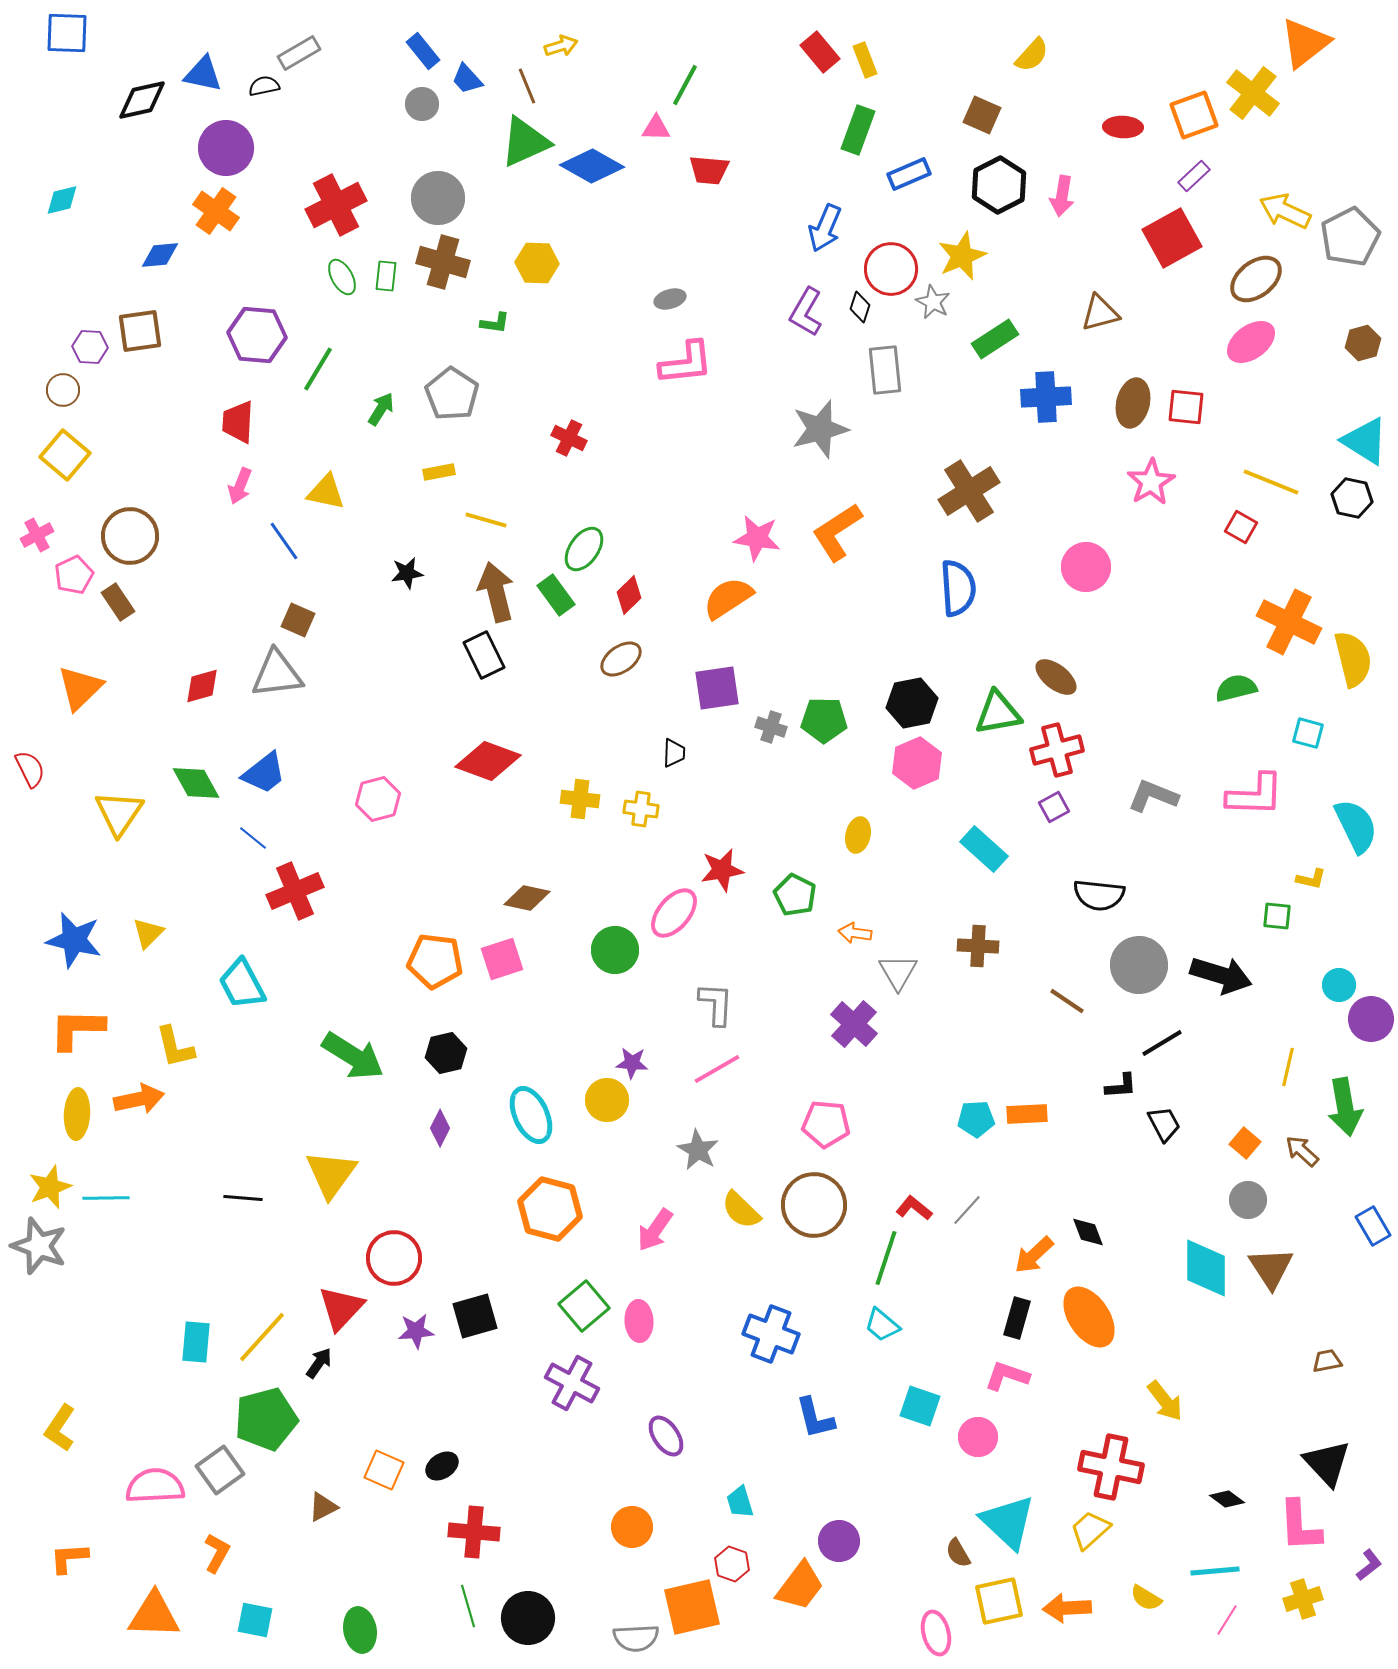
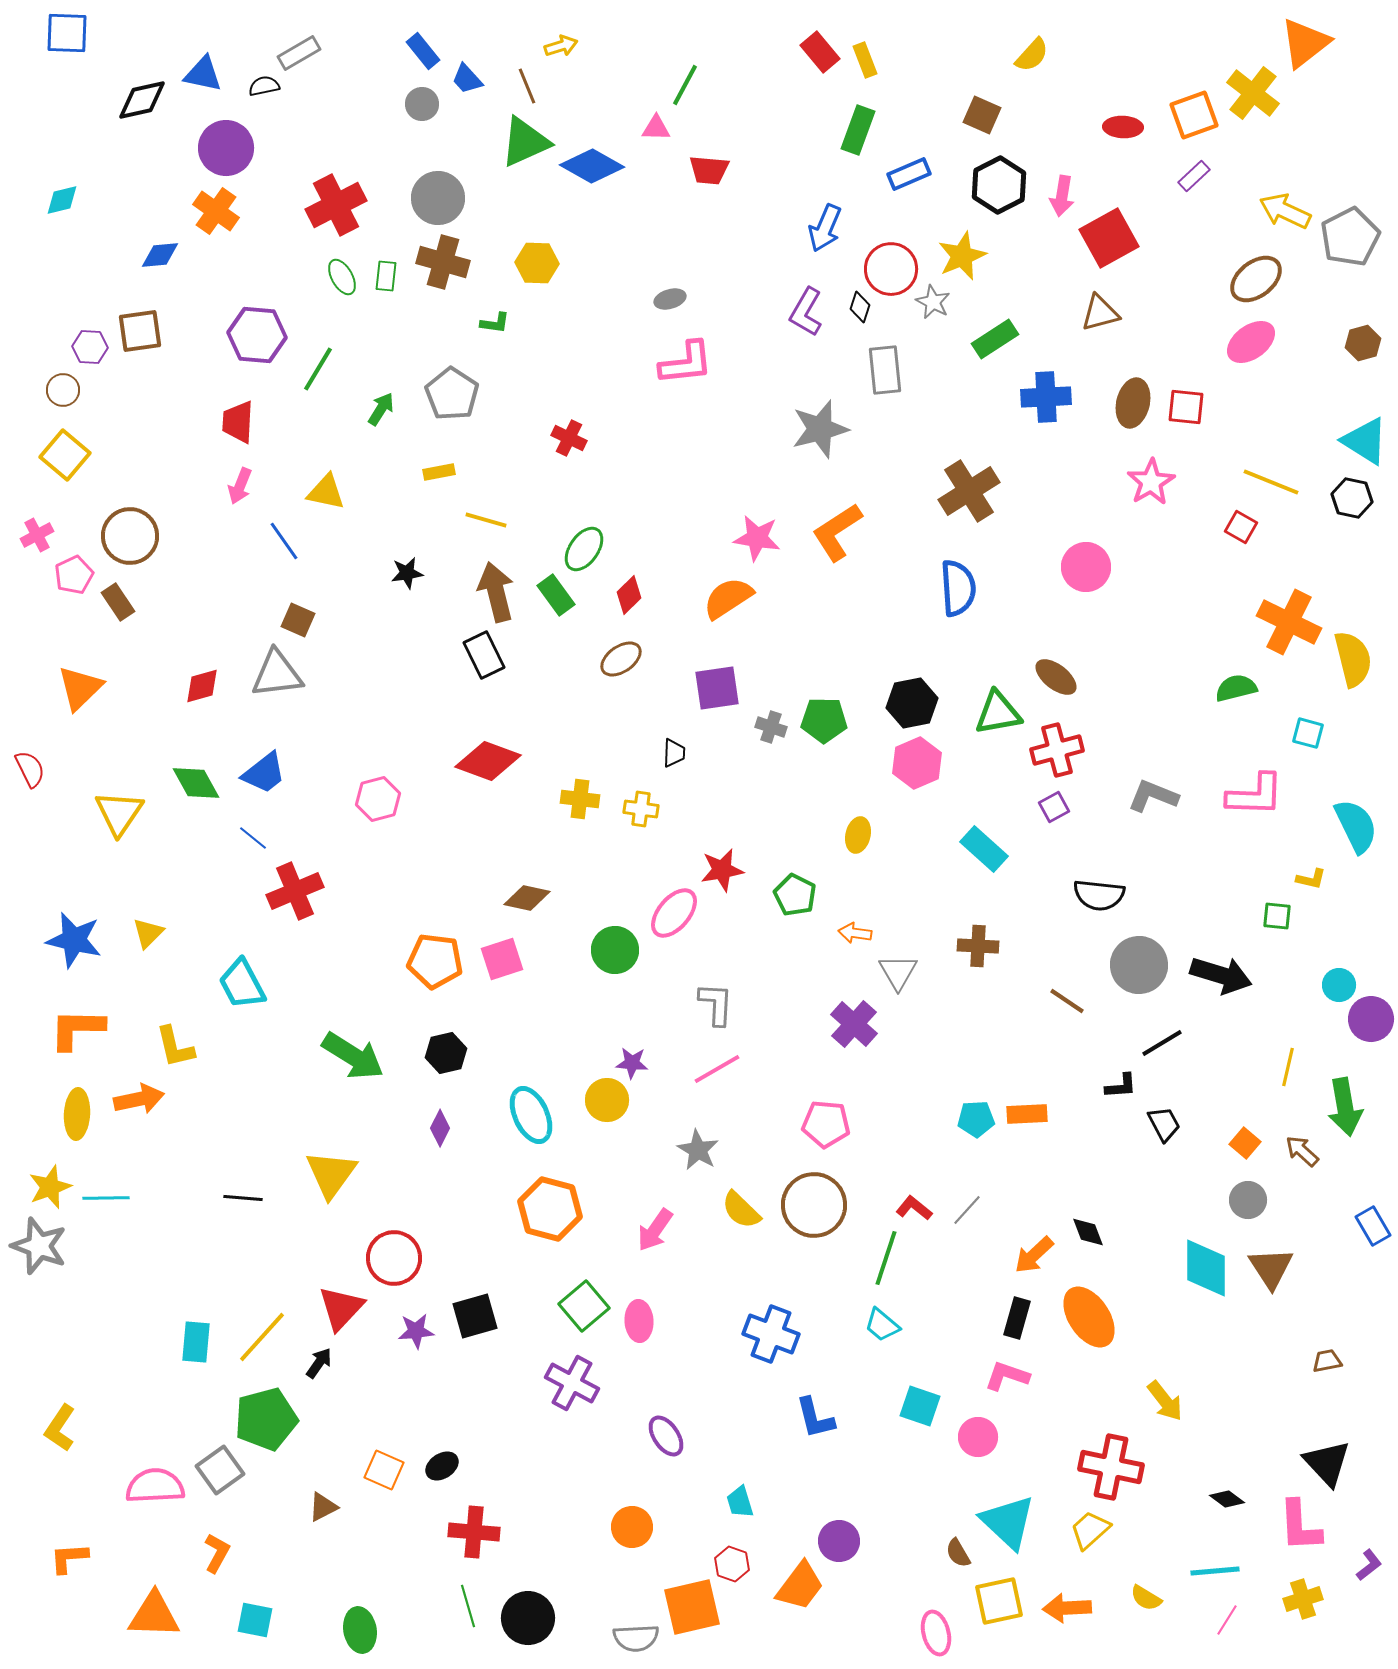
red square at (1172, 238): moved 63 px left
